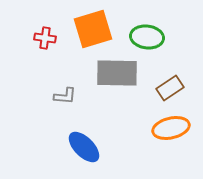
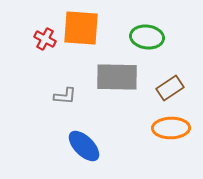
orange square: moved 12 px left, 1 px up; rotated 21 degrees clockwise
red cross: moved 1 px down; rotated 20 degrees clockwise
gray rectangle: moved 4 px down
orange ellipse: rotated 12 degrees clockwise
blue ellipse: moved 1 px up
